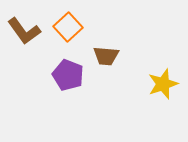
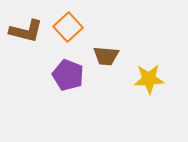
brown L-shape: moved 2 px right; rotated 40 degrees counterclockwise
yellow star: moved 14 px left, 5 px up; rotated 16 degrees clockwise
